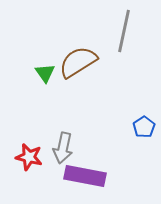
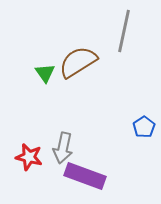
purple rectangle: rotated 9 degrees clockwise
